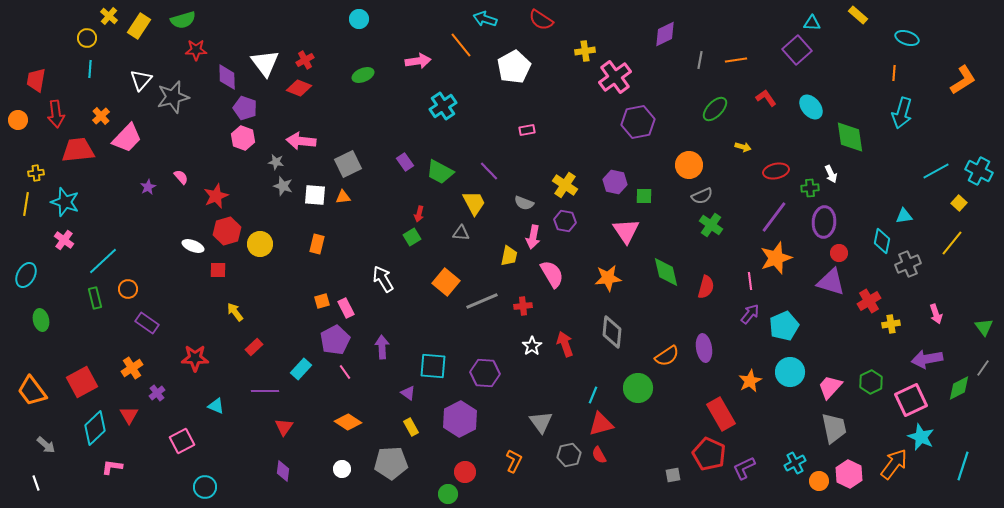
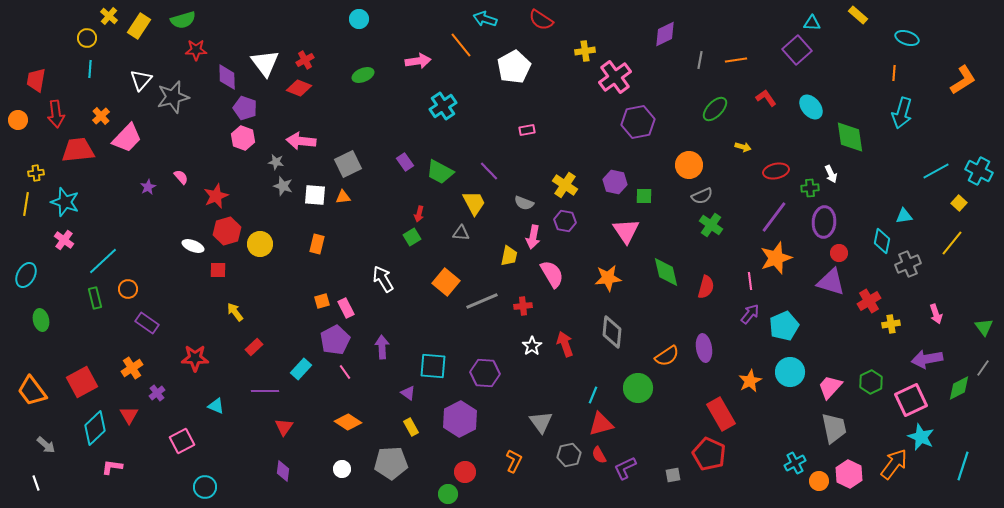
purple L-shape at (744, 468): moved 119 px left
